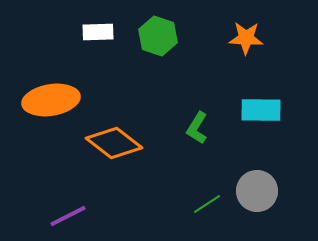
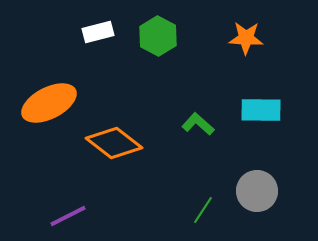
white rectangle: rotated 12 degrees counterclockwise
green hexagon: rotated 9 degrees clockwise
orange ellipse: moved 2 px left, 3 px down; rotated 18 degrees counterclockwise
green L-shape: moved 1 px right, 4 px up; rotated 100 degrees clockwise
green line: moved 4 px left, 6 px down; rotated 24 degrees counterclockwise
